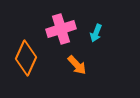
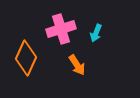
orange arrow: rotated 10 degrees clockwise
